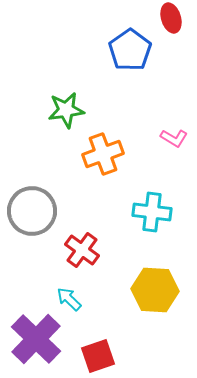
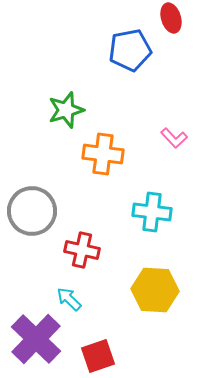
blue pentagon: rotated 24 degrees clockwise
green star: rotated 9 degrees counterclockwise
pink L-shape: rotated 16 degrees clockwise
orange cross: rotated 27 degrees clockwise
red cross: rotated 24 degrees counterclockwise
